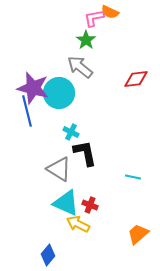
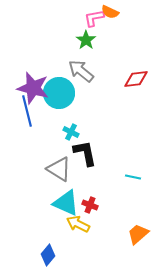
gray arrow: moved 1 px right, 4 px down
